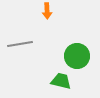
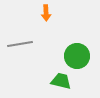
orange arrow: moved 1 px left, 2 px down
